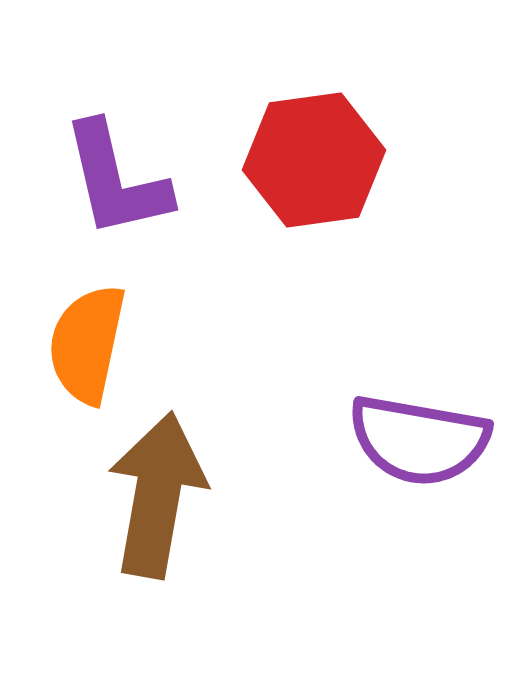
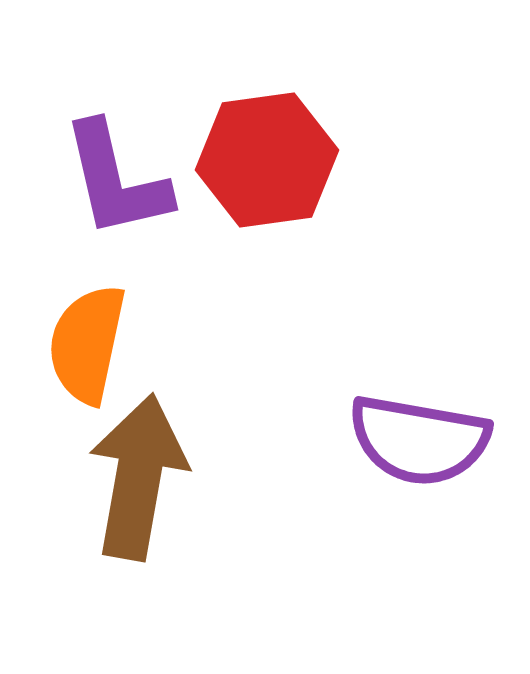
red hexagon: moved 47 px left
brown arrow: moved 19 px left, 18 px up
